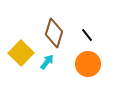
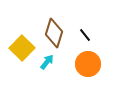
black line: moved 2 px left
yellow square: moved 1 px right, 5 px up
